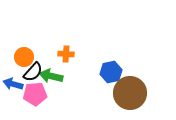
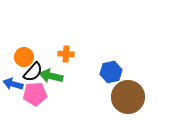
brown circle: moved 2 px left, 4 px down
